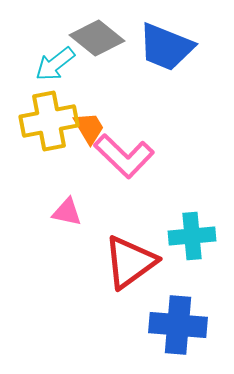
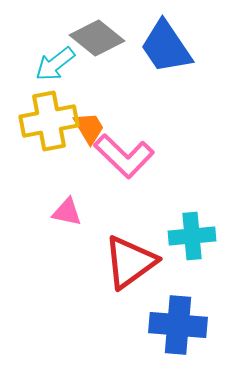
blue trapezoid: rotated 34 degrees clockwise
